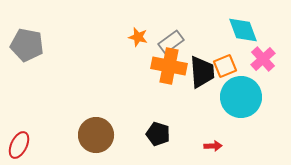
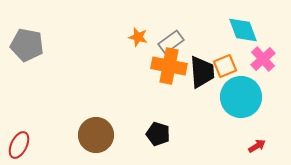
red arrow: moved 44 px right; rotated 30 degrees counterclockwise
